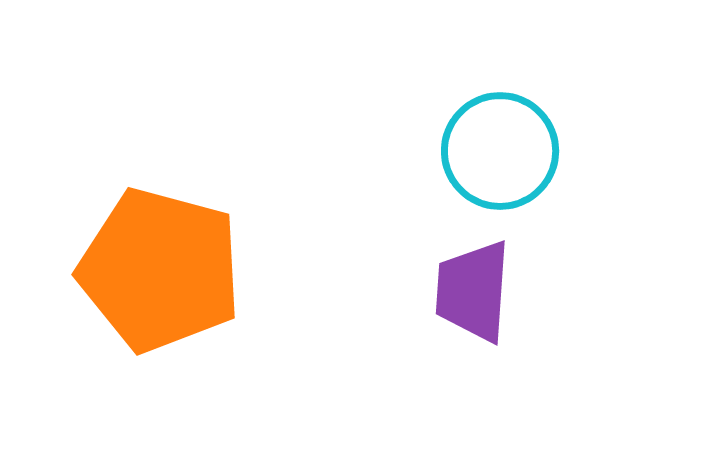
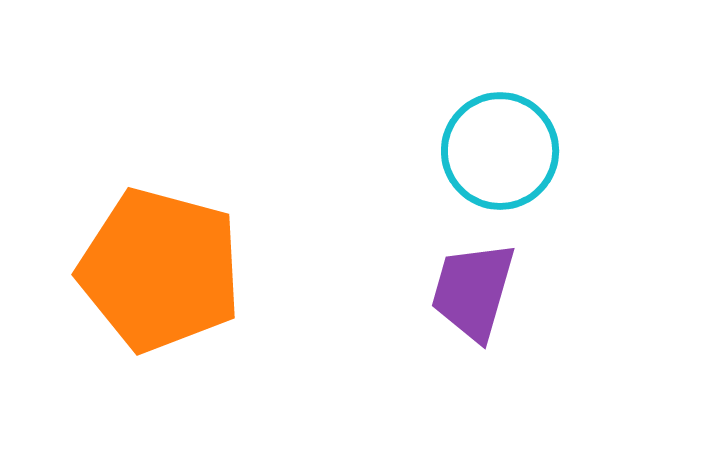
purple trapezoid: rotated 12 degrees clockwise
